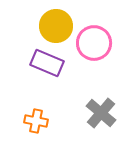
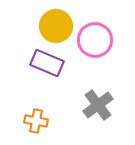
pink circle: moved 1 px right, 3 px up
gray cross: moved 3 px left, 8 px up; rotated 12 degrees clockwise
